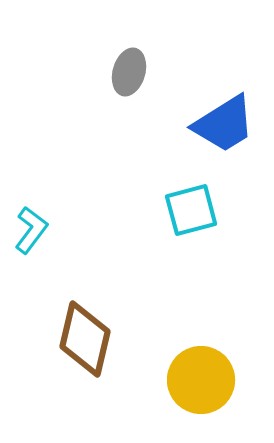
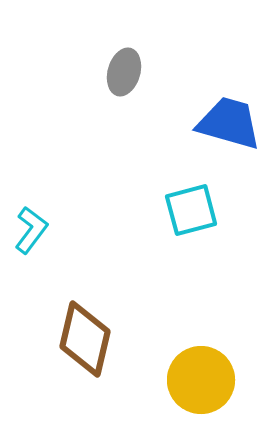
gray ellipse: moved 5 px left
blue trapezoid: moved 5 px right, 1 px up; rotated 132 degrees counterclockwise
